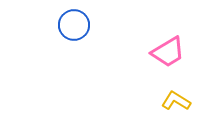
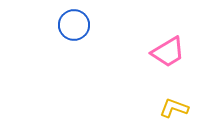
yellow L-shape: moved 2 px left, 7 px down; rotated 12 degrees counterclockwise
